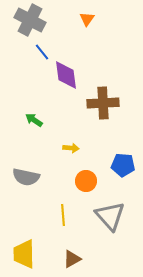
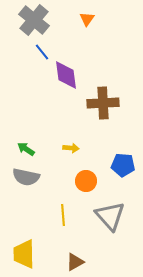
gray cross: moved 4 px right; rotated 12 degrees clockwise
green arrow: moved 8 px left, 29 px down
brown triangle: moved 3 px right, 3 px down
